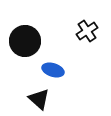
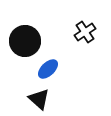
black cross: moved 2 px left, 1 px down
blue ellipse: moved 5 px left, 1 px up; rotated 60 degrees counterclockwise
